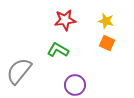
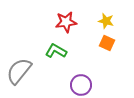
red star: moved 1 px right, 2 px down
green L-shape: moved 2 px left, 1 px down
purple circle: moved 6 px right
